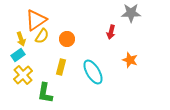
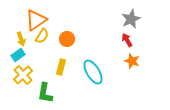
gray star: moved 6 px down; rotated 24 degrees counterclockwise
red arrow: moved 16 px right, 8 px down; rotated 136 degrees clockwise
orange star: moved 2 px right, 1 px down
